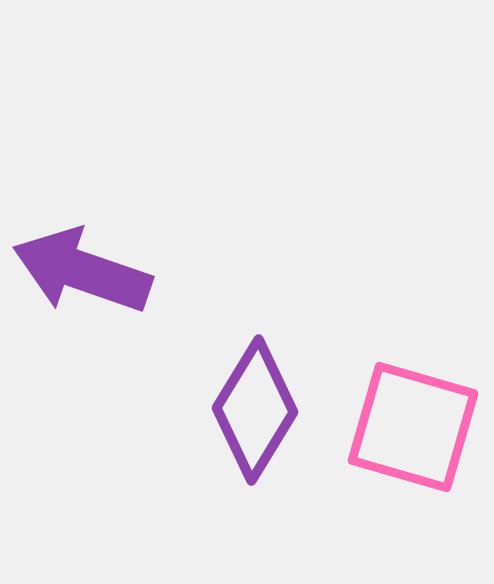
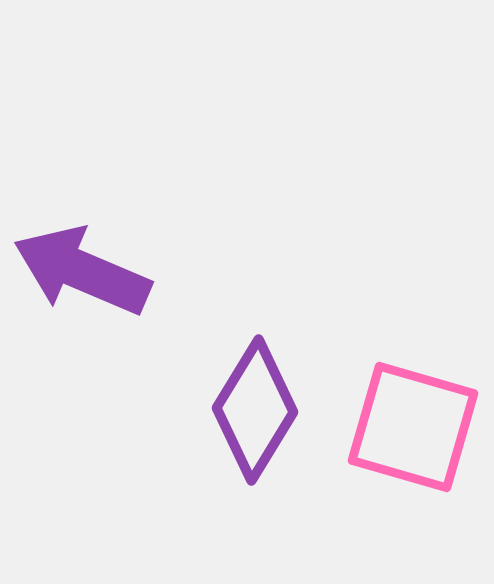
purple arrow: rotated 4 degrees clockwise
